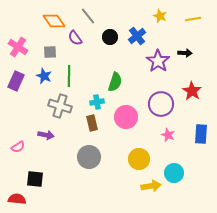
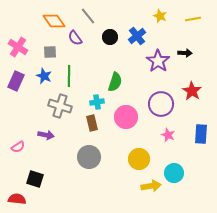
black square: rotated 12 degrees clockwise
